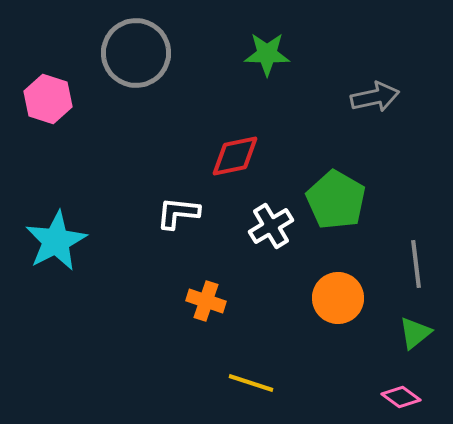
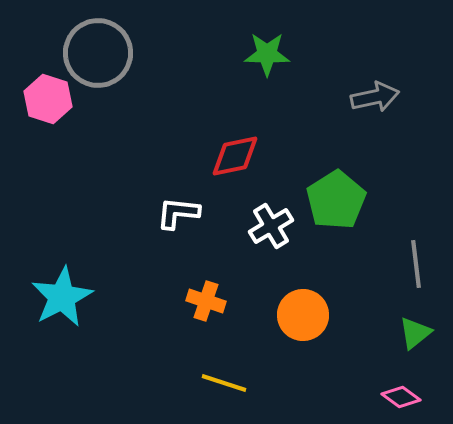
gray circle: moved 38 px left
green pentagon: rotated 10 degrees clockwise
cyan star: moved 6 px right, 56 px down
orange circle: moved 35 px left, 17 px down
yellow line: moved 27 px left
